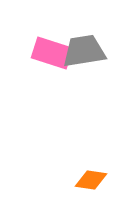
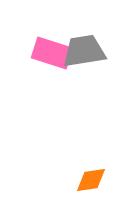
orange diamond: rotated 16 degrees counterclockwise
